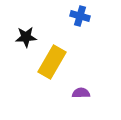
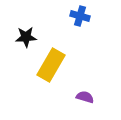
yellow rectangle: moved 1 px left, 3 px down
purple semicircle: moved 4 px right, 4 px down; rotated 18 degrees clockwise
